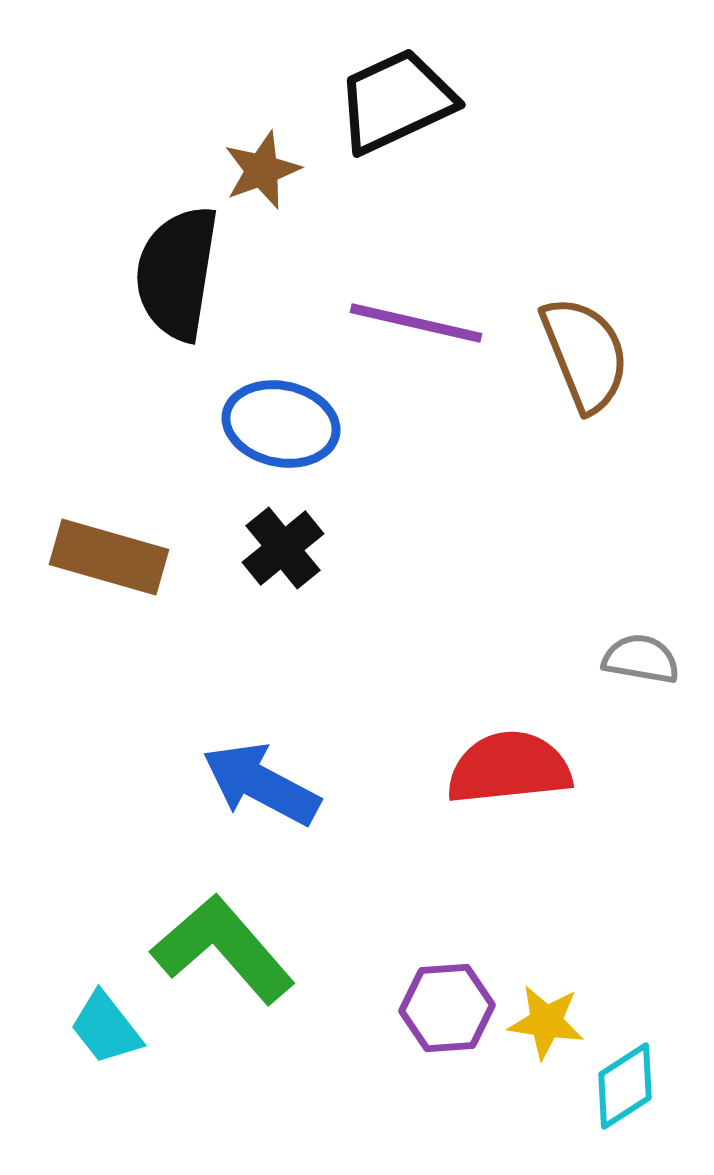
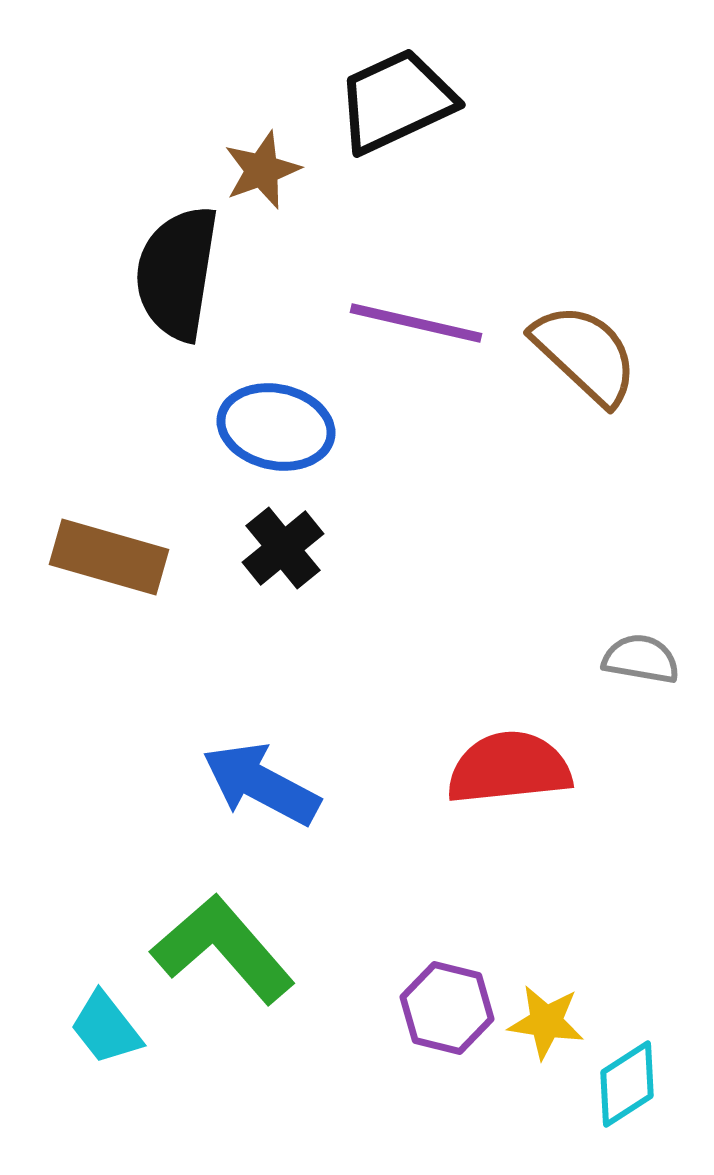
brown semicircle: rotated 25 degrees counterclockwise
blue ellipse: moved 5 px left, 3 px down
purple hexagon: rotated 18 degrees clockwise
cyan diamond: moved 2 px right, 2 px up
